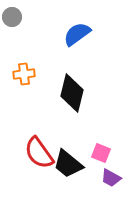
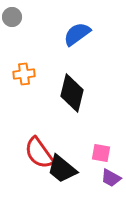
pink square: rotated 12 degrees counterclockwise
black trapezoid: moved 6 px left, 5 px down
